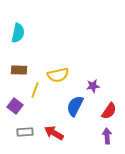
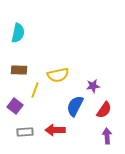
red semicircle: moved 5 px left, 1 px up
red arrow: moved 1 px right, 3 px up; rotated 30 degrees counterclockwise
